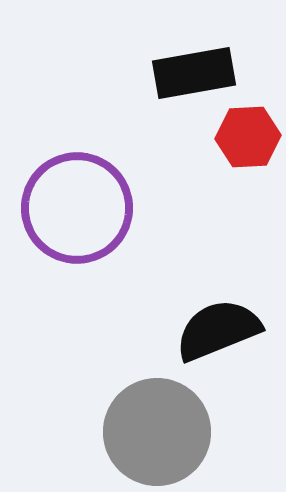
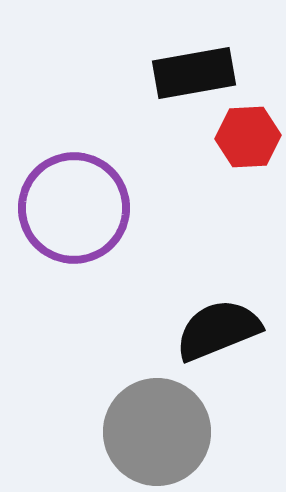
purple circle: moved 3 px left
